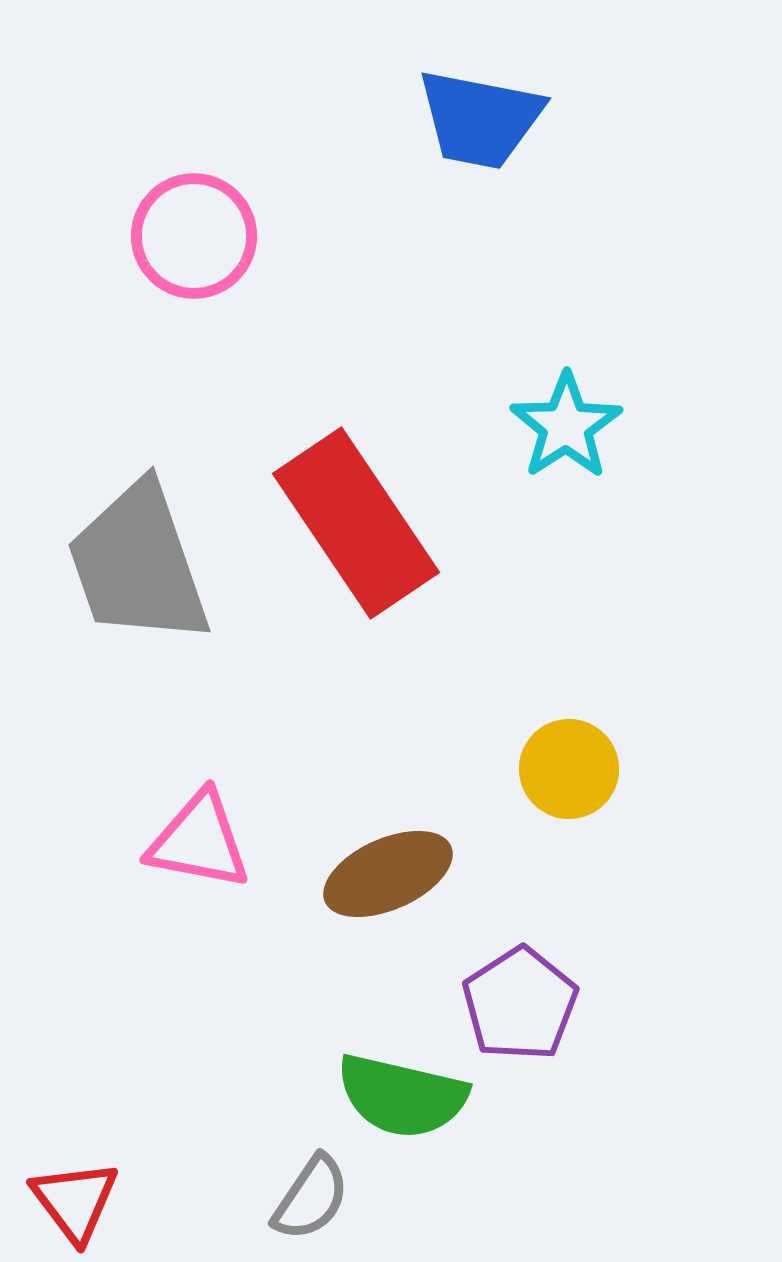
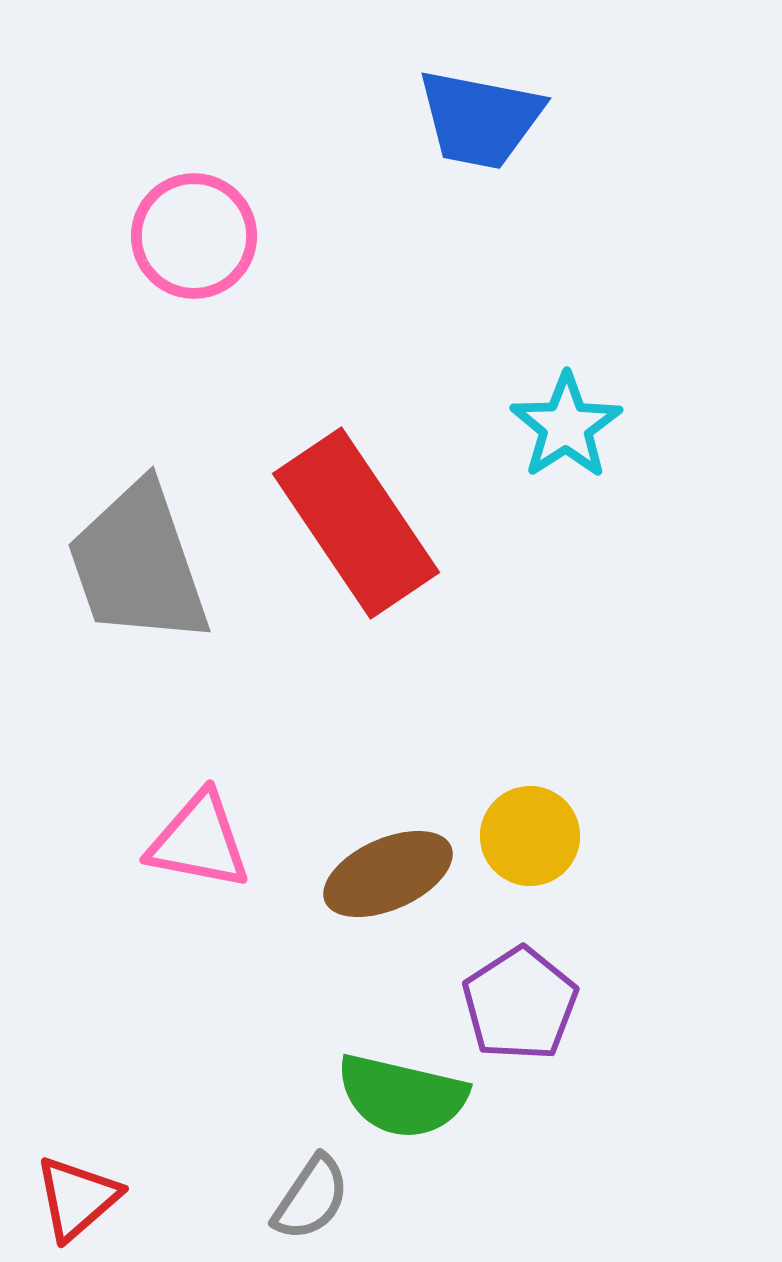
yellow circle: moved 39 px left, 67 px down
red triangle: moved 2 px right, 3 px up; rotated 26 degrees clockwise
